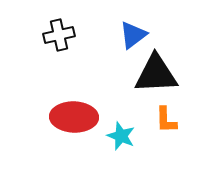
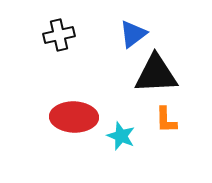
blue triangle: moved 1 px up
